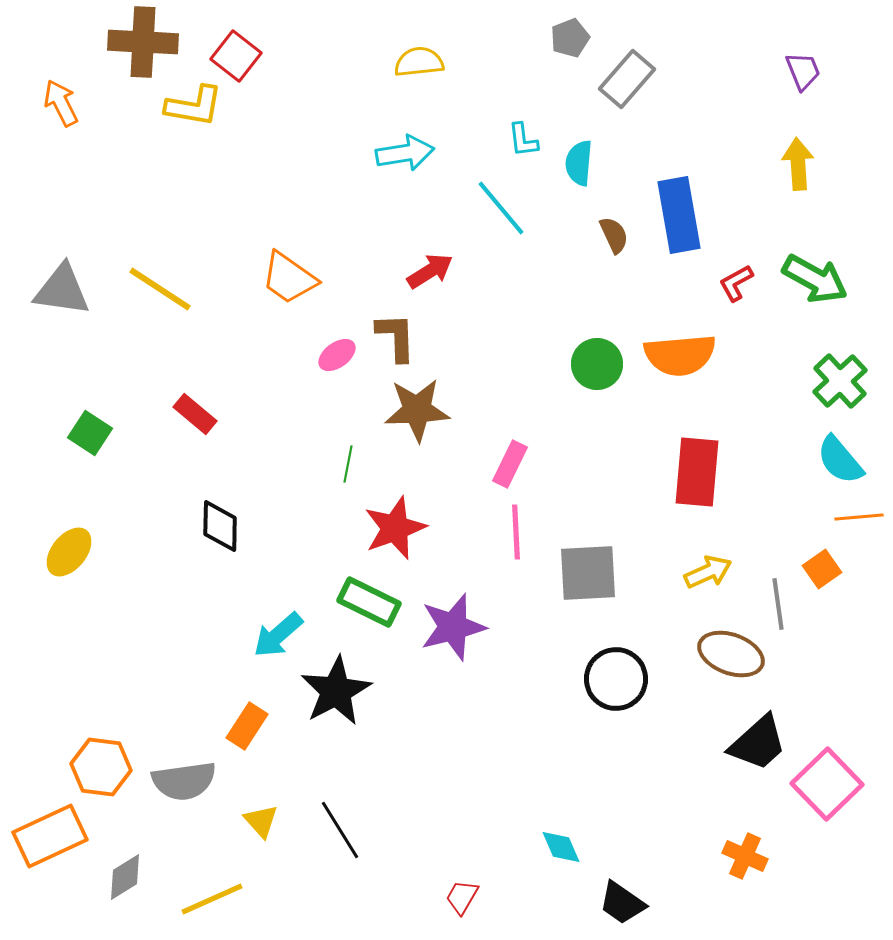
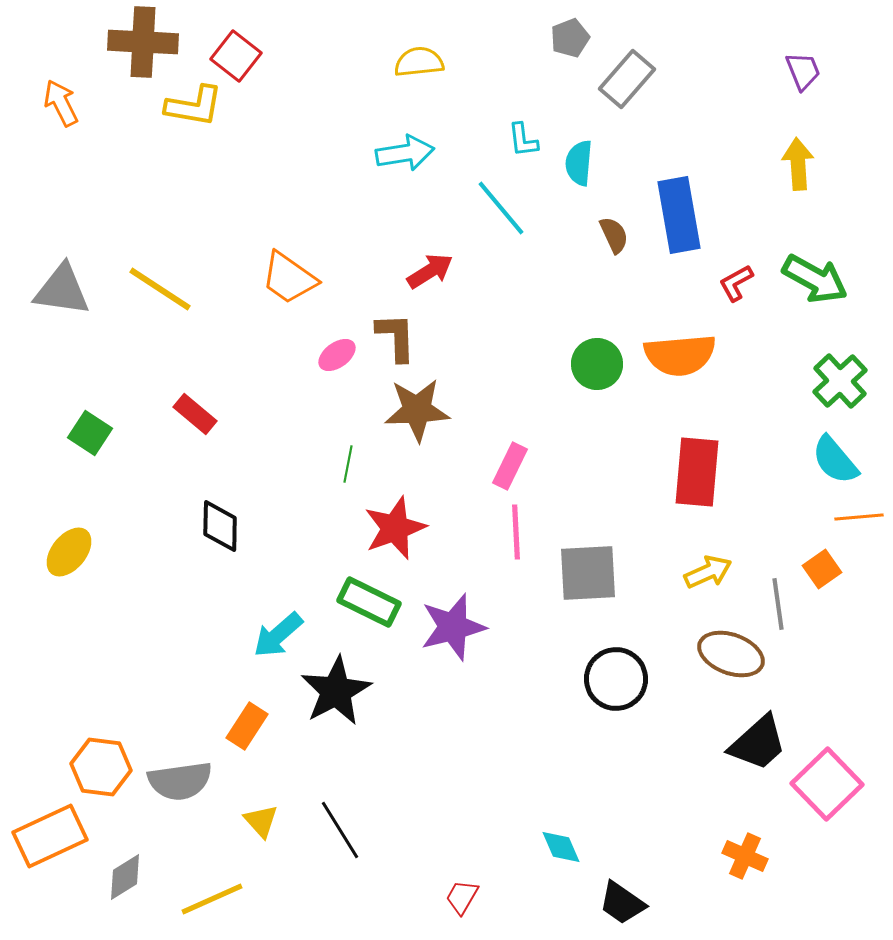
cyan semicircle at (840, 460): moved 5 px left
pink rectangle at (510, 464): moved 2 px down
gray semicircle at (184, 781): moved 4 px left
